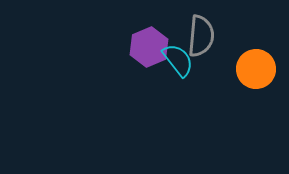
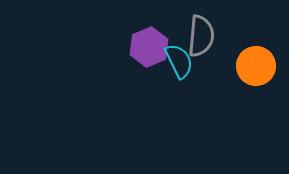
cyan semicircle: moved 1 px right, 1 px down; rotated 12 degrees clockwise
orange circle: moved 3 px up
